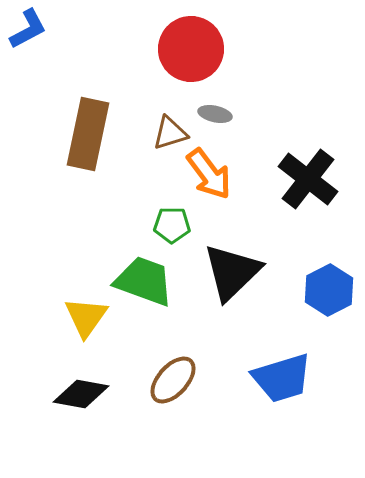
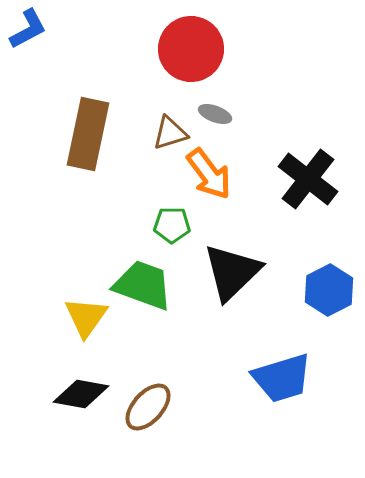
gray ellipse: rotated 8 degrees clockwise
green trapezoid: moved 1 px left, 4 px down
brown ellipse: moved 25 px left, 27 px down
